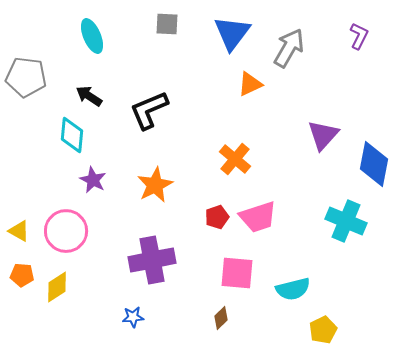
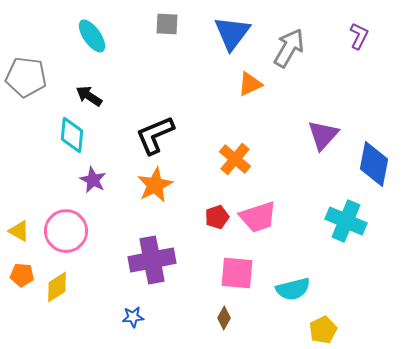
cyan ellipse: rotated 12 degrees counterclockwise
black L-shape: moved 6 px right, 25 px down
brown diamond: moved 3 px right; rotated 15 degrees counterclockwise
